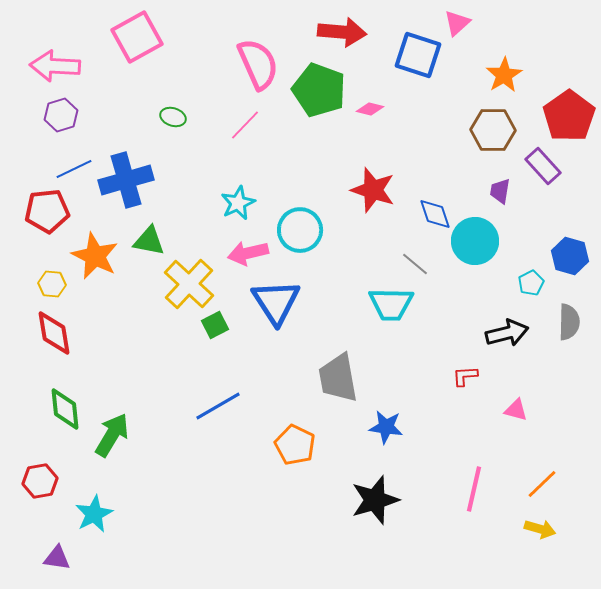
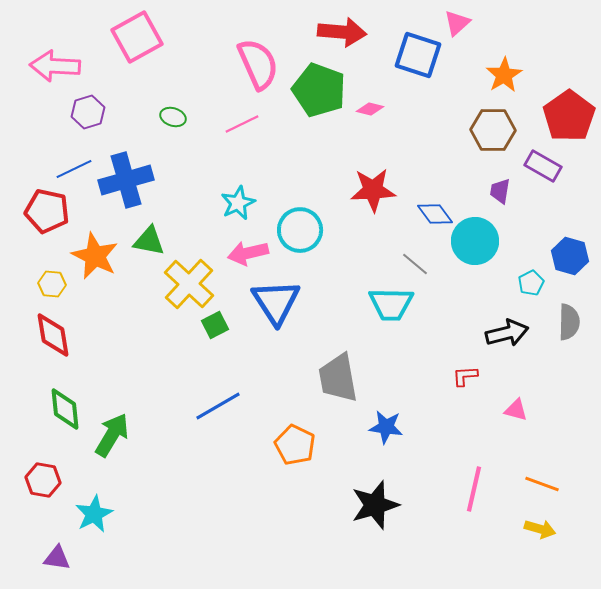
purple hexagon at (61, 115): moved 27 px right, 3 px up
pink line at (245, 125): moved 3 px left, 1 px up; rotated 20 degrees clockwise
purple rectangle at (543, 166): rotated 18 degrees counterclockwise
red star at (373, 190): rotated 21 degrees counterclockwise
red pentagon at (47, 211): rotated 18 degrees clockwise
blue diamond at (435, 214): rotated 18 degrees counterclockwise
red diamond at (54, 333): moved 1 px left, 2 px down
red hexagon at (40, 481): moved 3 px right, 1 px up; rotated 20 degrees clockwise
orange line at (542, 484): rotated 64 degrees clockwise
black star at (375, 500): moved 5 px down
